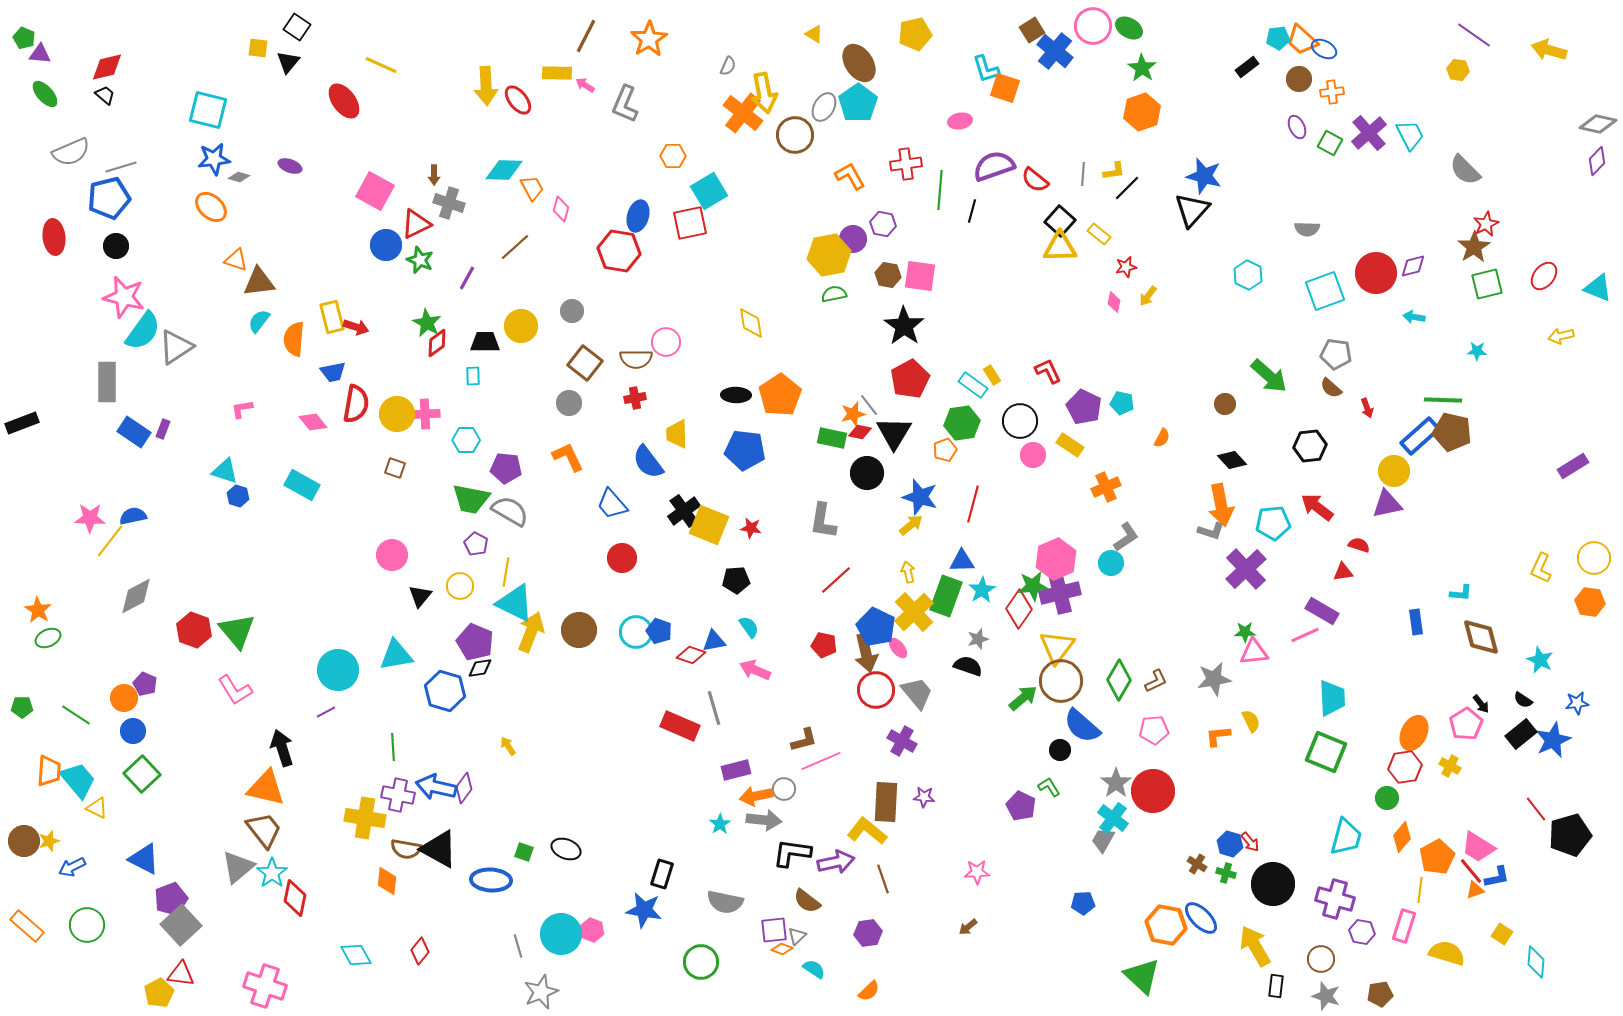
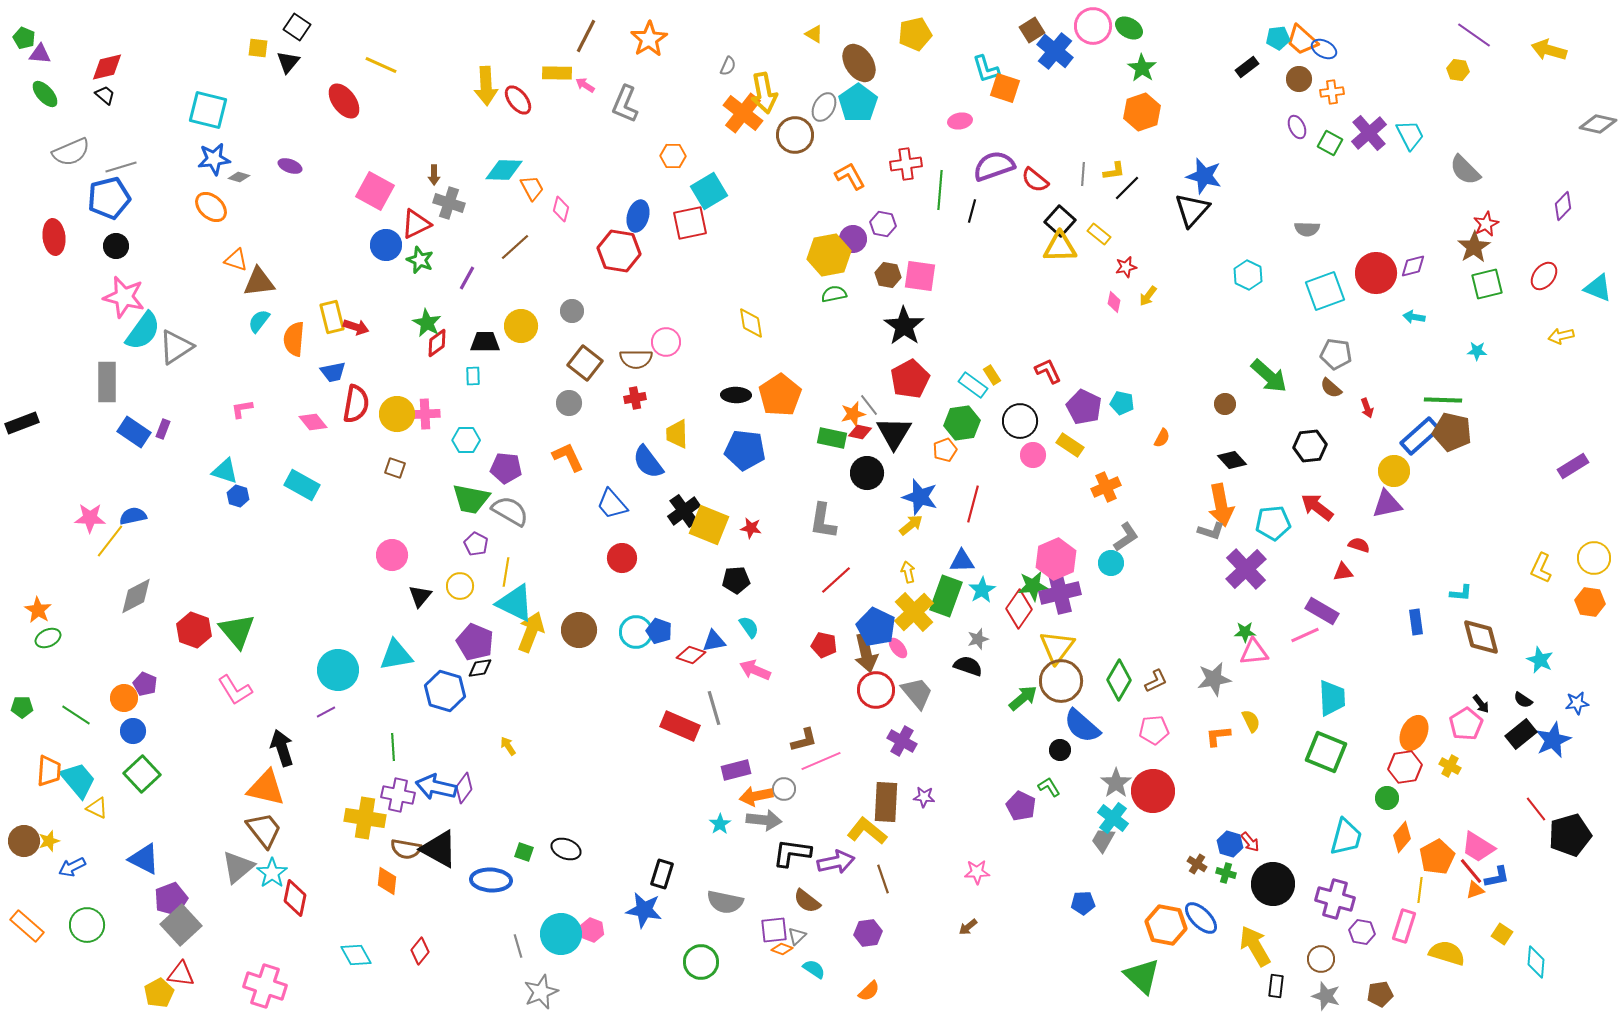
purple diamond at (1597, 161): moved 34 px left, 45 px down
